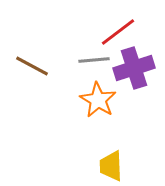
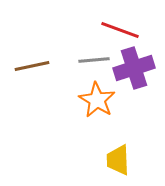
red line: moved 2 px right, 2 px up; rotated 57 degrees clockwise
brown line: rotated 40 degrees counterclockwise
orange star: moved 1 px left
yellow trapezoid: moved 7 px right, 6 px up
